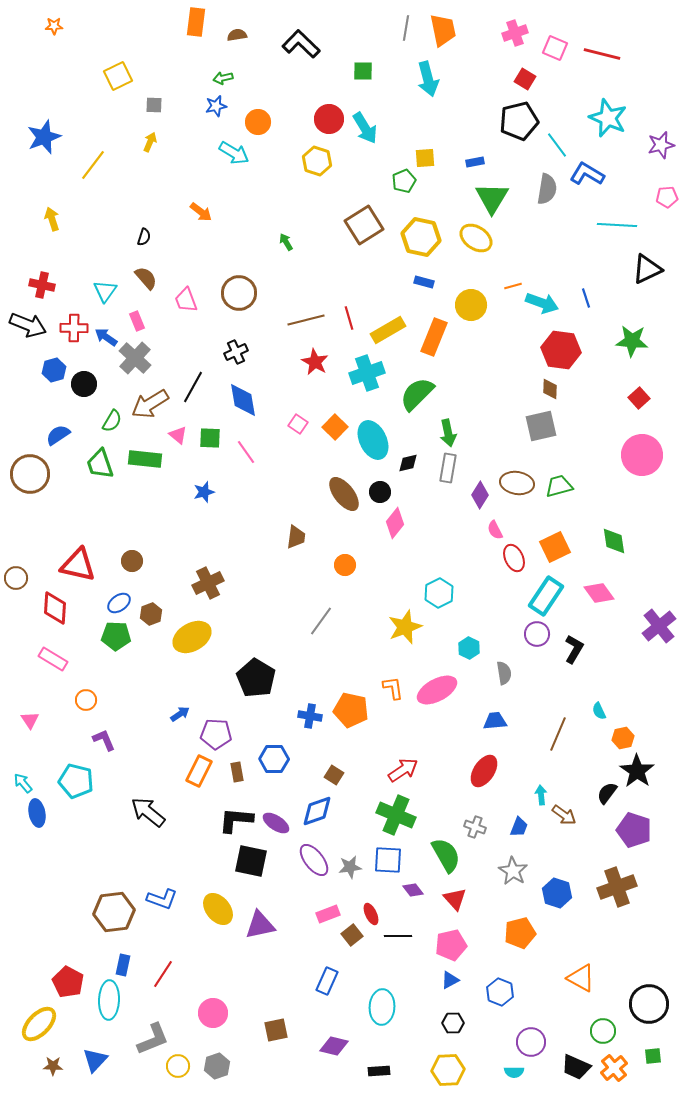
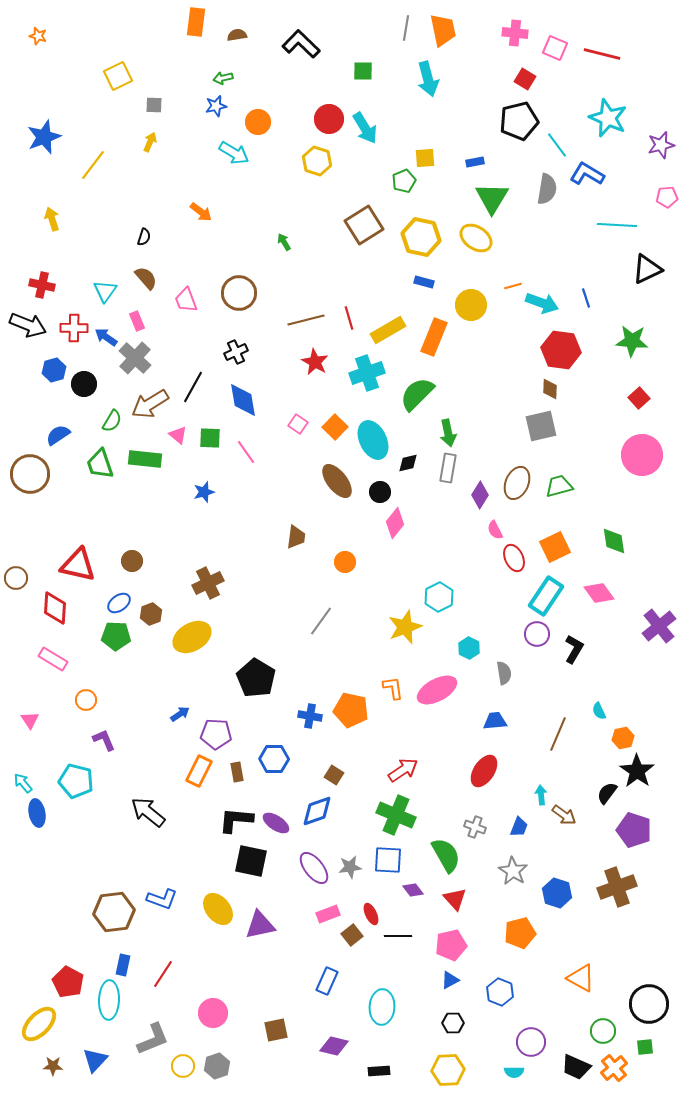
orange star at (54, 26): moved 16 px left, 10 px down; rotated 18 degrees clockwise
pink cross at (515, 33): rotated 25 degrees clockwise
green arrow at (286, 242): moved 2 px left
brown ellipse at (517, 483): rotated 76 degrees counterclockwise
brown ellipse at (344, 494): moved 7 px left, 13 px up
orange circle at (345, 565): moved 3 px up
cyan hexagon at (439, 593): moved 4 px down
purple ellipse at (314, 860): moved 8 px down
green square at (653, 1056): moved 8 px left, 9 px up
yellow circle at (178, 1066): moved 5 px right
